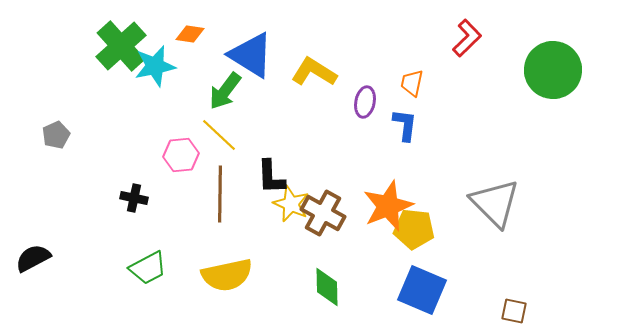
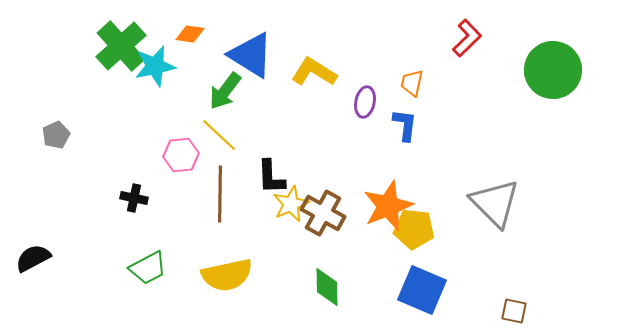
yellow star: rotated 24 degrees clockwise
